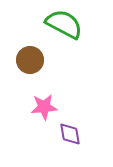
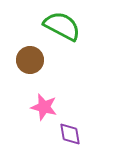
green semicircle: moved 2 px left, 2 px down
pink star: rotated 20 degrees clockwise
